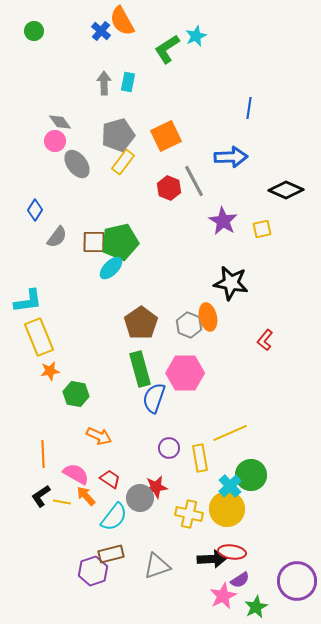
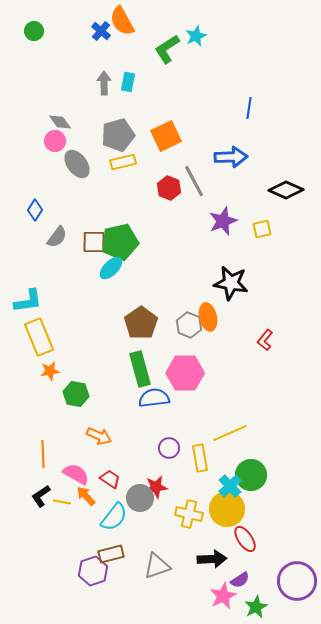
yellow rectangle at (123, 162): rotated 40 degrees clockwise
purple star at (223, 221): rotated 20 degrees clockwise
blue semicircle at (154, 398): rotated 64 degrees clockwise
red ellipse at (232, 552): moved 13 px right, 13 px up; rotated 48 degrees clockwise
